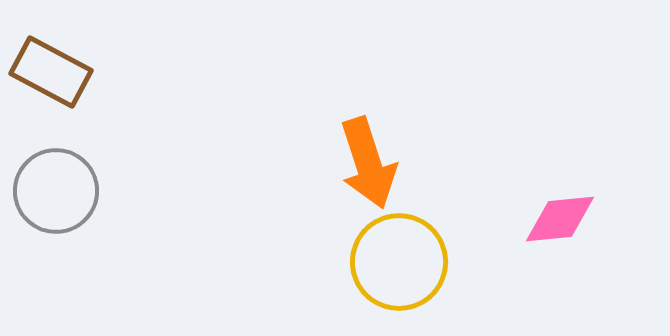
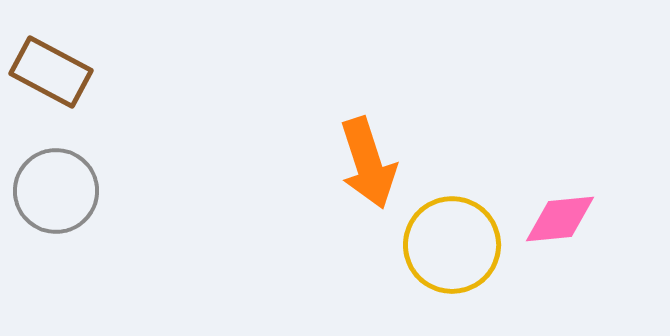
yellow circle: moved 53 px right, 17 px up
